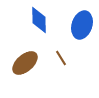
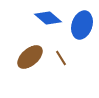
blue diamond: moved 9 px right, 2 px up; rotated 48 degrees counterclockwise
brown ellipse: moved 5 px right, 6 px up
